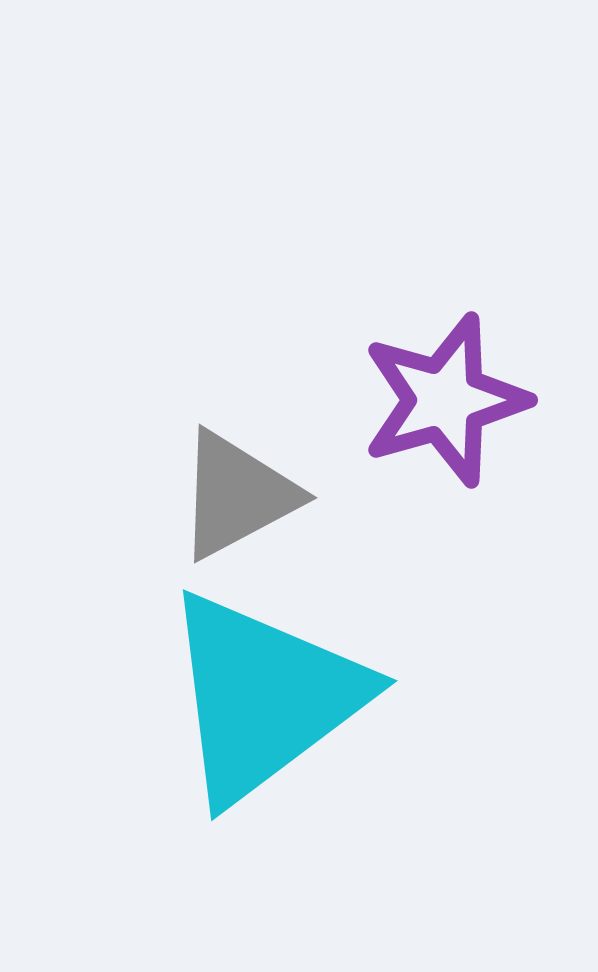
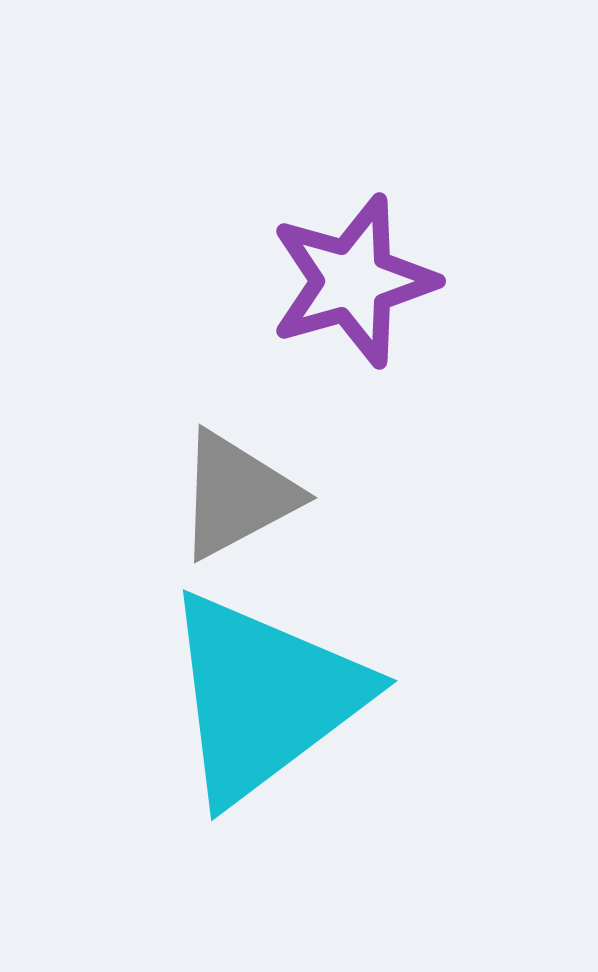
purple star: moved 92 px left, 119 px up
